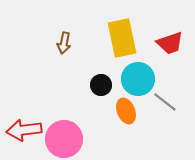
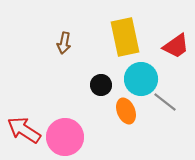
yellow rectangle: moved 3 px right, 1 px up
red trapezoid: moved 6 px right, 3 px down; rotated 16 degrees counterclockwise
cyan circle: moved 3 px right
red arrow: rotated 40 degrees clockwise
pink circle: moved 1 px right, 2 px up
